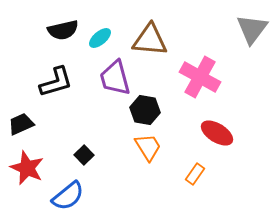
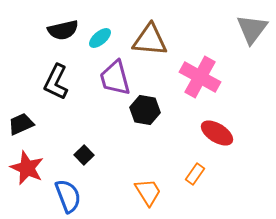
black L-shape: rotated 132 degrees clockwise
orange trapezoid: moved 45 px down
blue semicircle: rotated 72 degrees counterclockwise
